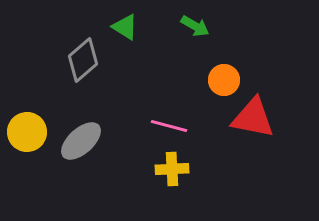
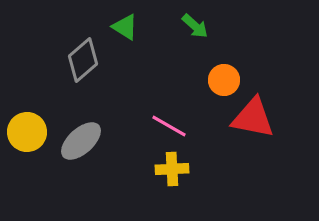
green arrow: rotated 12 degrees clockwise
pink line: rotated 15 degrees clockwise
